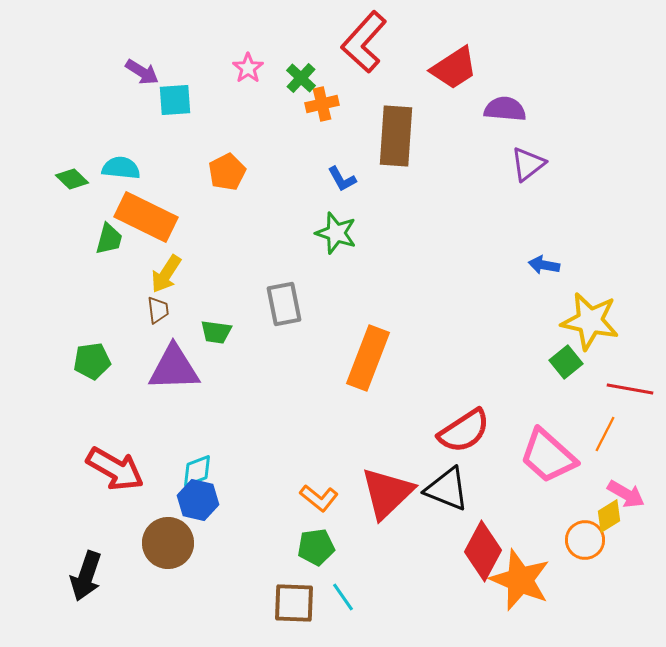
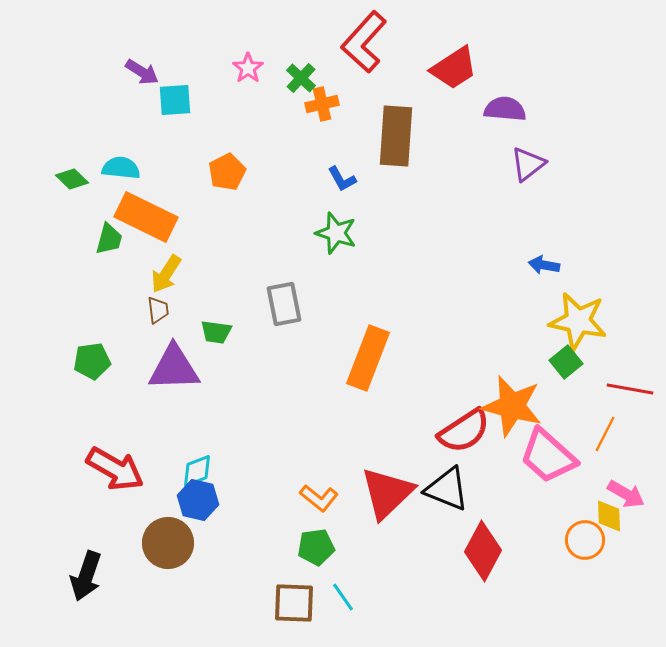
yellow star at (590, 321): moved 12 px left
yellow diamond at (609, 516): rotated 60 degrees counterclockwise
orange star at (520, 580): moved 8 px left, 174 px up; rotated 8 degrees counterclockwise
